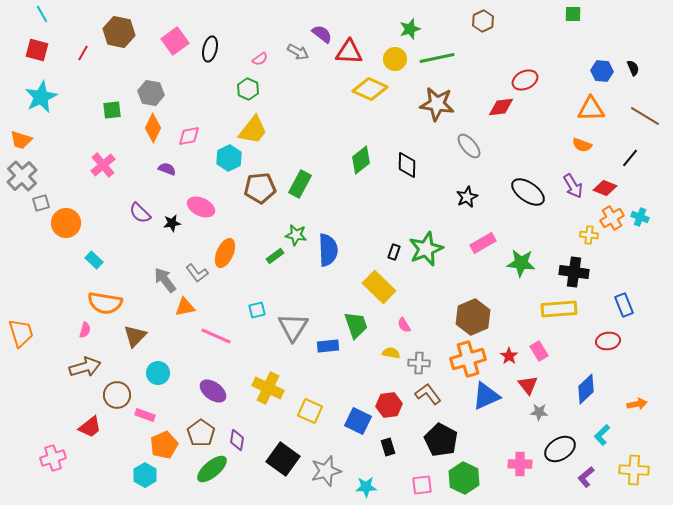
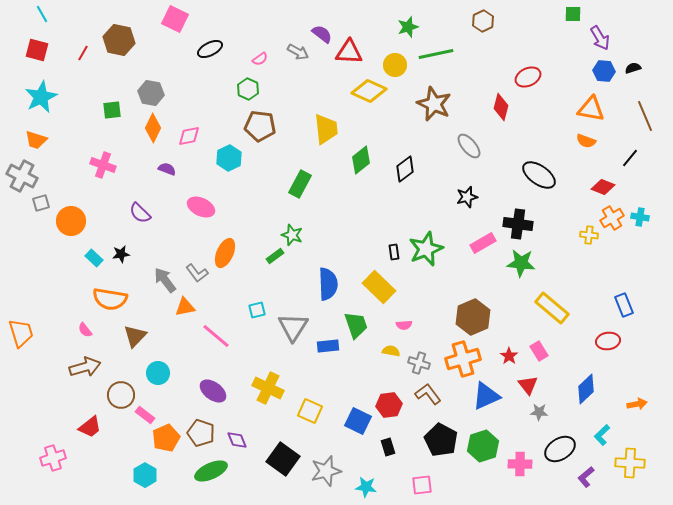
green star at (410, 29): moved 2 px left, 2 px up
brown hexagon at (119, 32): moved 8 px down
pink square at (175, 41): moved 22 px up; rotated 28 degrees counterclockwise
black ellipse at (210, 49): rotated 50 degrees clockwise
green line at (437, 58): moved 1 px left, 4 px up
yellow circle at (395, 59): moved 6 px down
black semicircle at (633, 68): rotated 84 degrees counterclockwise
blue hexagon at (602, 71): moved 2 px right
red ellipse at (525, 80): moved 3 px right, 3 px up
yellow diamond at (370, 89): moved 1 px left, 2 px down
brown star at (437, 104): moved 3 px left; rotated 16 degrees clockwise
red diamond at (501, 107): rotated 68 degrees counterclockwise
orange triangle at (591, 109): rotated 12 degrees clockwise
brown line at (645, 116): rotated 36 degrees clockwise
yellow trapezoid at (253, 130): moved 73 px right, 1 px up; rotated 44 degrees counterclockwise
orange trapezoid at (21, 140): moved 15 px right
orange semicircle at (582, 145): moved 4 px right, 4 px up
pink cross at (103, 165): rotated 30 degrees counterclockwise
black diamond at (407, 165): moved 2 px left, 4 px down; rotated 52 degrees clockwise
gray cross at (22, 176): rotated 20 degrees counterclockwise
purple arrow at (573, 186): moved 27 px right, 148 px up
brown pentagon at (260, 188): moved 62 px up; rotated 12 degrees clockwise
red diamond at (605, 188): moved 2 px left, 1 px up
black ellipse at (528, 192): moved 11 px right, 17 px up
black star at (467, 197): rotated 10 degrees clockwise
cyan cross at (640, 217): rotated 12 degrees counterclockwise
orange circle at (66, 223): moved 5 px right, 2 px up
black star at (172, 223): moved 51 px left, 31 px down
green star at (296, 235): moved 4 px left; rotated 10 degrees clockwise
blue semicircle at (328, 250): moved 34 px down
black rectangle at (394, 252): rotated 28 degrees counterclockwise
cyan rectangle at (94, 260): moved 2 px up
black cross at (574, 272): moved 56 px left, 48 px up
orange semicircle at (105, 303): moved 5 px right, 4 px up
yellow rectangle at (559, 309): moved 7 px left, 1 px up; rotated 44 degrees clockwise
pink semicircle at (404, 325): rotated 63 degrees counterclockwise
pink semicircle at (85, 330): rotated 126 degrees clockwise
pink line at (216, 336): rotated 16 degrees clockwise
yellow semicircle at (391, 353): moved 2 px up
orange cross at (468, 359): moved 5 px left
gray cross at (419, 363): rotated 15 degrees clockwise
brown circle at (117, 395): moved 4 px right
pink rectangle at (145, 415): rotated 18 degrees clockwise
brown pentagon at (201, 433): rotated 16 degrees counterclockwise
purple diamond at (237, 440): rotated 30 degrees counterclockwise
orange pentagon at (164, 445): moved 2 px right, 7 px up
green ellipse at (212, 469): moved 1 px left, 2 px down; rotated 16 degrees clockwise
yellow cross at (634, 470): moved 4 px left, 7 px up
green hexagon at (464, 478): moved 19 px right, 32 px up; rotated 16 degrees clockwise
cyan star at (366, 487): rotated 10 degrees clockwise
